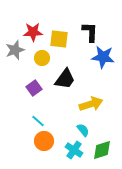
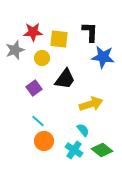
green diamond: rotated 55 degrees clockwise
